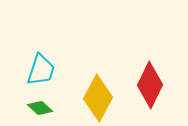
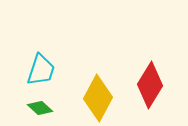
red diamond: rotated 6 degrees clockwise
